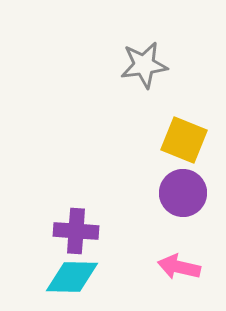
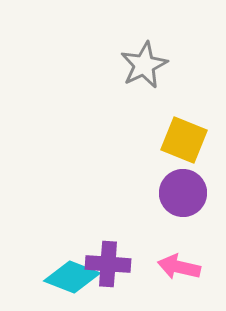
gray star: rotated 18 degrees counterclockwise
purple cross: moved 32 px right, 33 px down
cyan diamond: rotated 20 degrees clockwise
